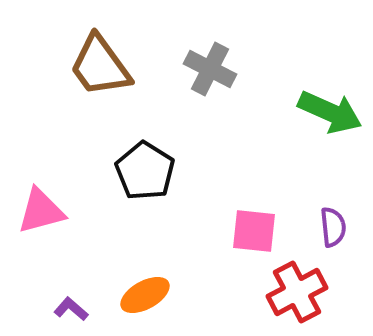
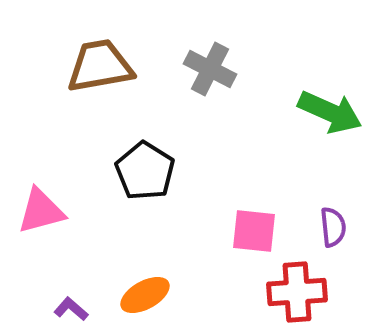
brown trapezoid: rotated 116 degrees clockwise
red cross: rotated 24 degrees clockwise
